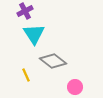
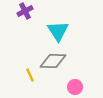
cyan triangle: moved 24 px right, 3 px up
gray diamond: rotated 36 degrees counterclockwise
yellow line: moved 4 px right
